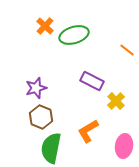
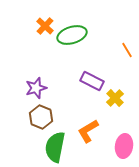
green ellipse: moved 2 px left
orange line: rotated 21 degrees clockwise
yellow cross: moved 1 px left, 3 px up
green semicircle: moved 4 px right, 1 px up
